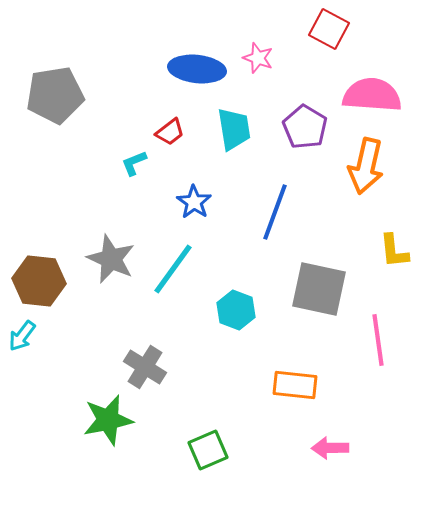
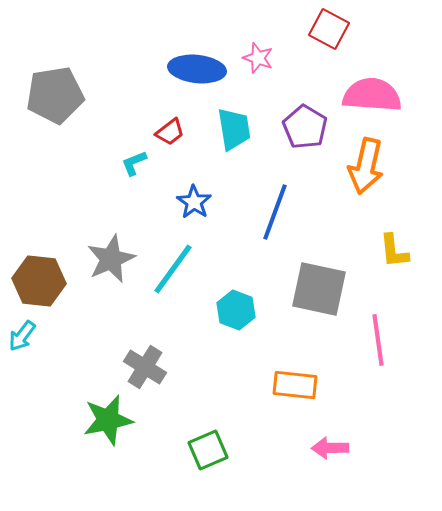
gray star: rotated 24 degrees clockwise
